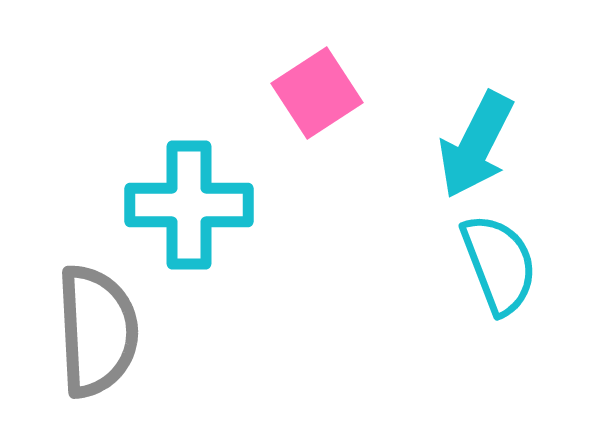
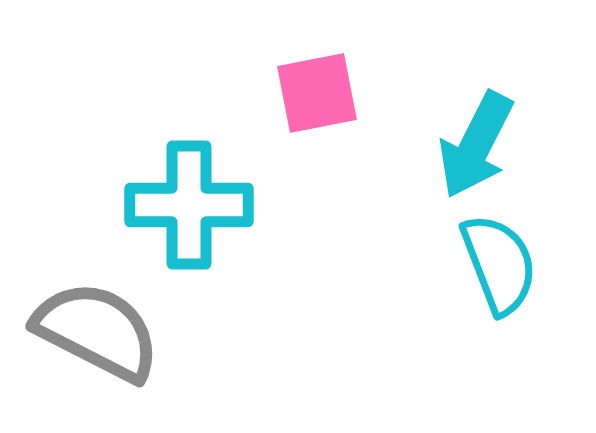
pink square: rotated 22 degrees clockwise
gray semicircle: rotated 60 degrees counterclockwise
